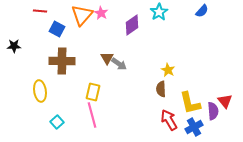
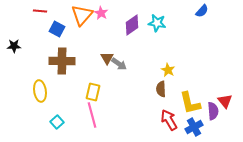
cyan star: moved 2 px left, 11 px down; rotated 30 degrees counterclockwise
